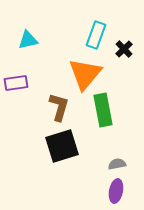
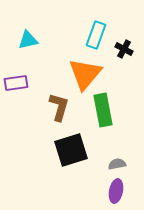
black cross: rotated 18 degrees counterclockwise
black square: moved 9 px right, 4 px down
